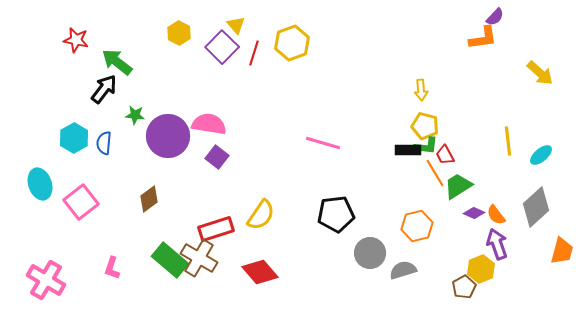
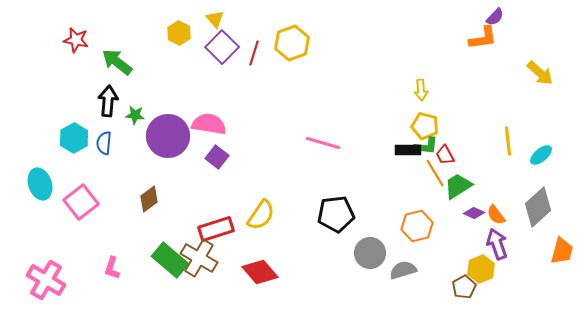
yellow triangle at (236, 25): moved 21 px left, 6 px up
black arrow at (104, 89): moved 4 px right, 12 px down; rotated 32 degrees counterclockwise
gray diamond at (536, 207): moved 2 px right
